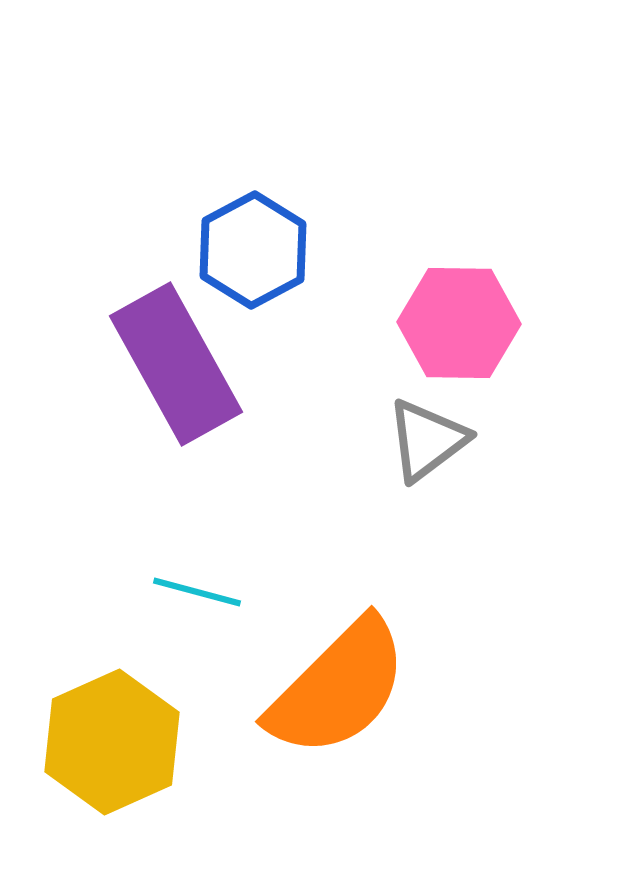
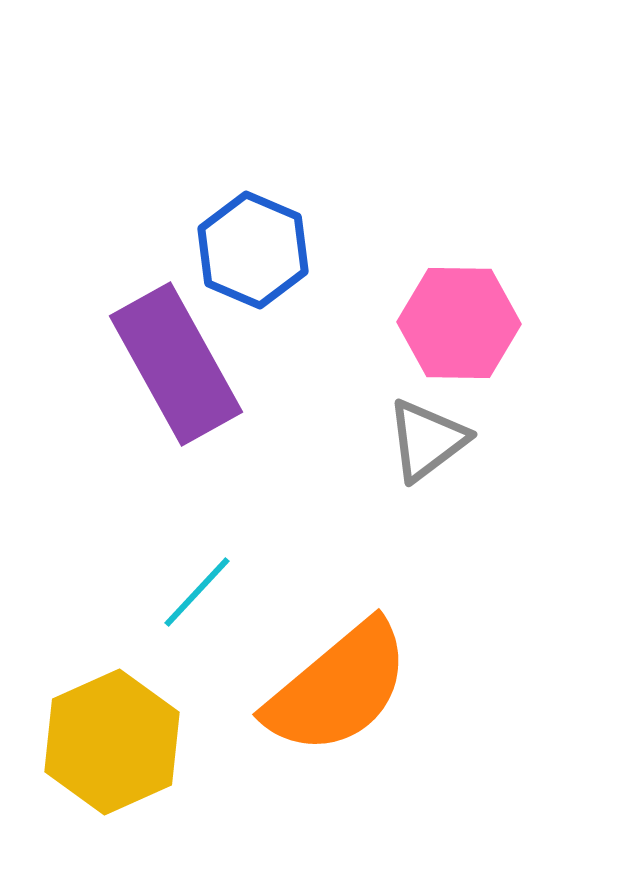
blue hexagon: rotated 9 degrees counterclockwise
cyan line: rotated 62 degrees counterclockwise
orange semicircle: rotated 5 degrees clockwise
